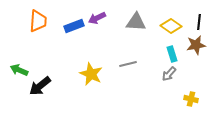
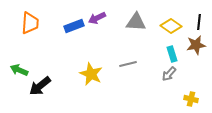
orange trapezoid: moved 8 px left, 2 px down
